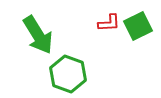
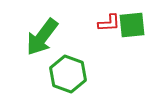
green square: moved 6 px left, 1 px up; rotated 20 degrees clockwise
green arrow: moved 4 px right, 2 px down; rotated 69 degrees clockwise
